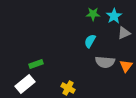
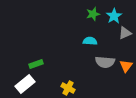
green star: rotated 16 degrees counterclockwise
gray triangle: moved 1 px right
cyan semicircle: rotated 64 degrees clockwise
